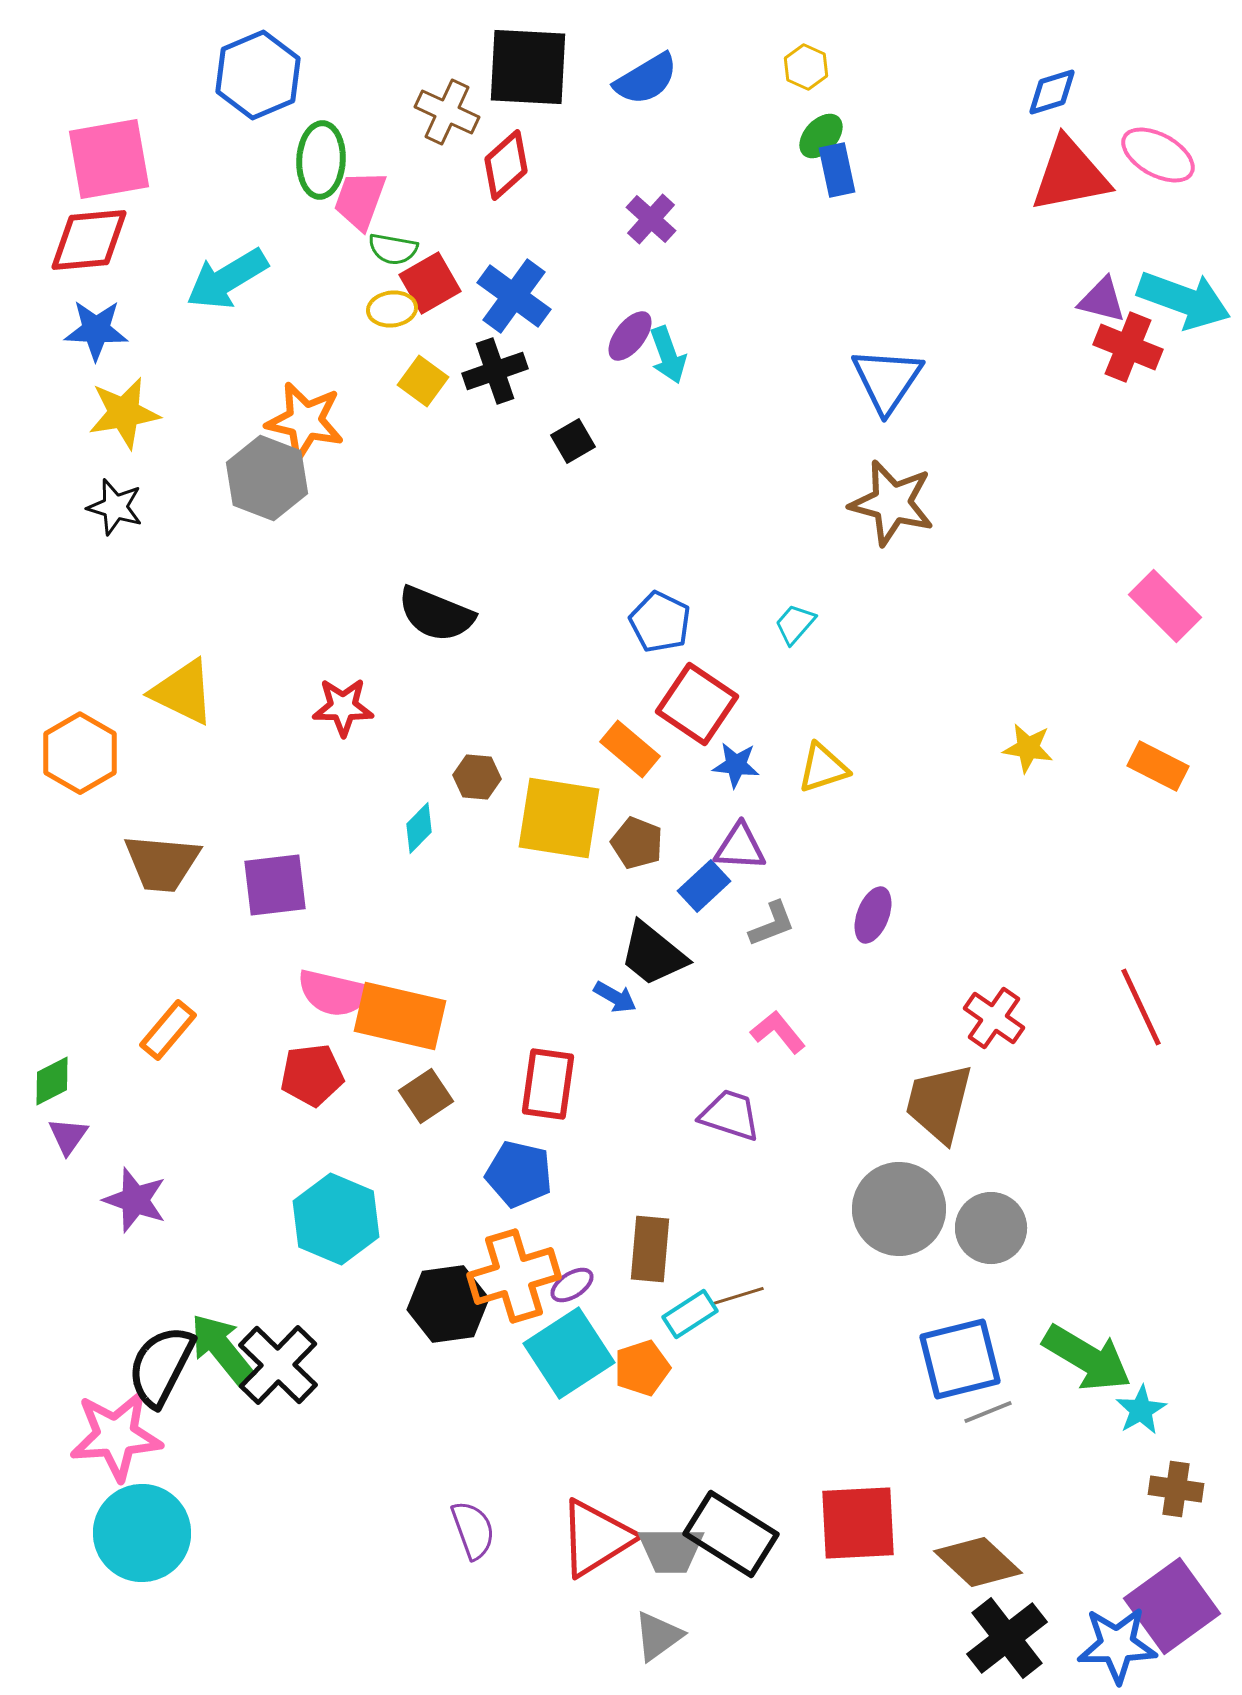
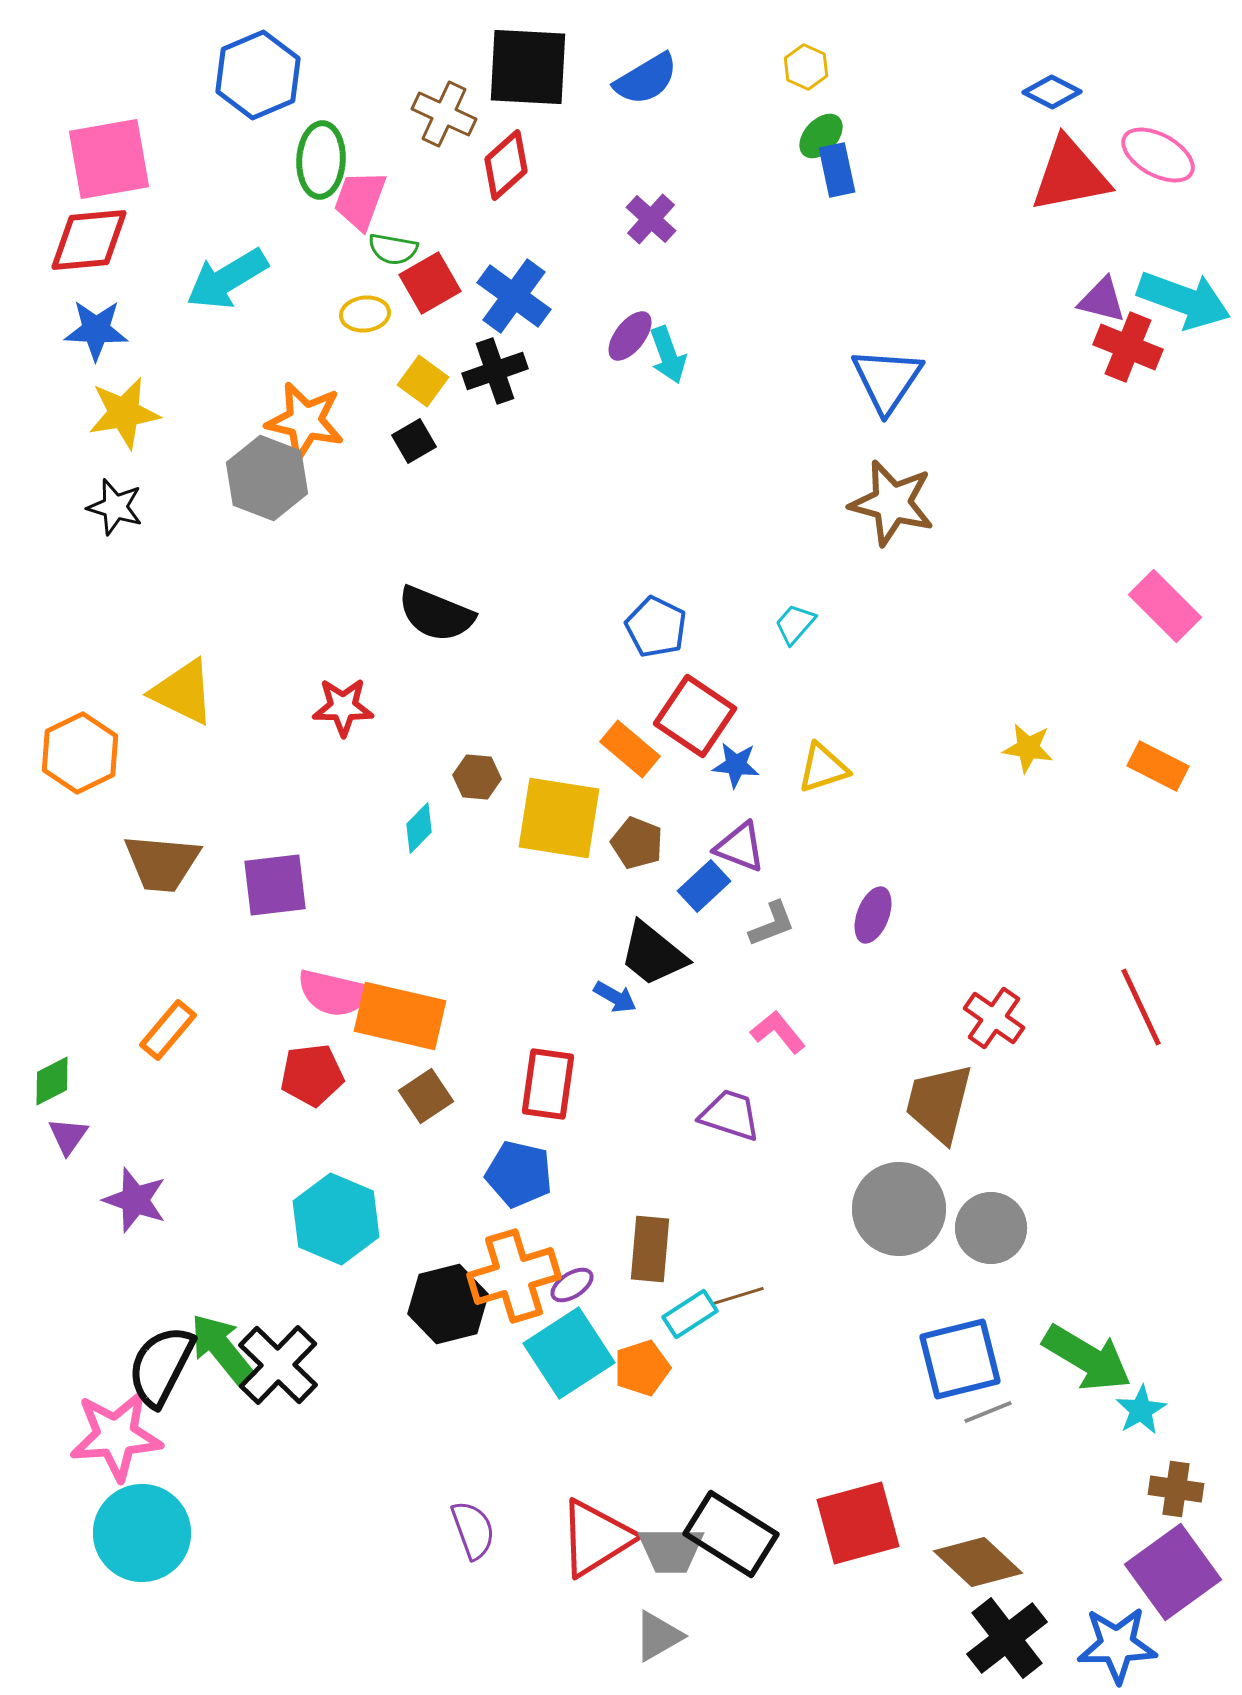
blue diamond at (1052, 92): rotated 44 degrees clockwise
brown cross at (447, 112): moved 3 px left, 2 px down
yellow ellipse at (392, 309): moved 27 px left, 5 px down
black square at (573, 441): moved 159 px left
blue pentagon at (660, 622): moved 4 px left, 5 px down
red square at (697, 704): moved 2 px left, 12 px down
orange hexagon at (80, 753): rotated 4 degrees clockwise
purple triangle at (740, 847): rotated 18 degrees clockwise
black hexagon at (448, 1304): rotated 6 degrees counterclockwise
red square at (858, 1523): rotated 12 degrees counterclockwise
purple square at (1172, 1606): moved 1 px right, 34 px up
gray triangle at (658, 1636): rotated 6 degrees clockwise
